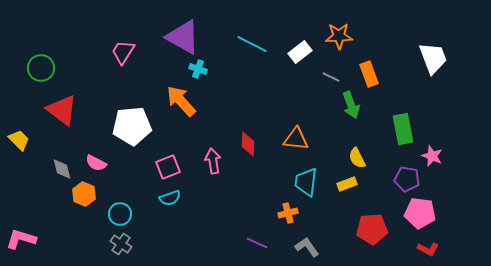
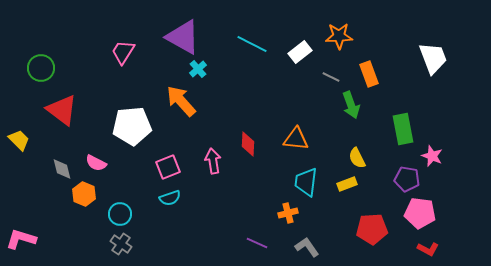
cyan cross: rotated 30 degrees clockwise
